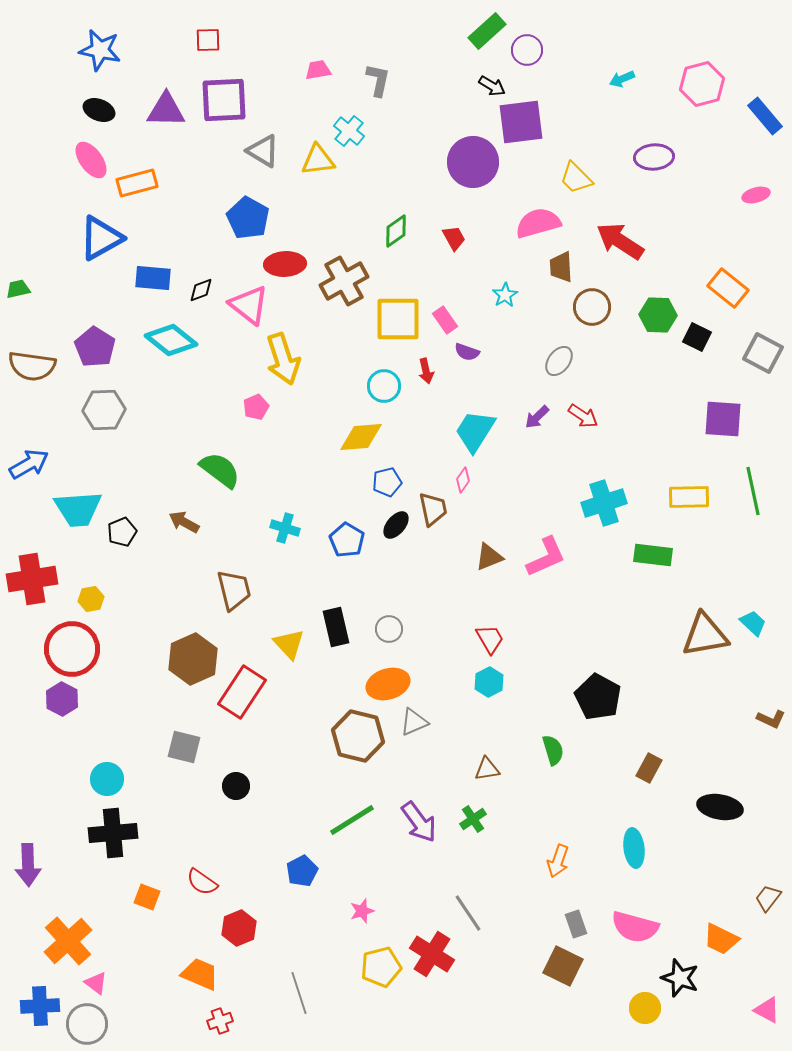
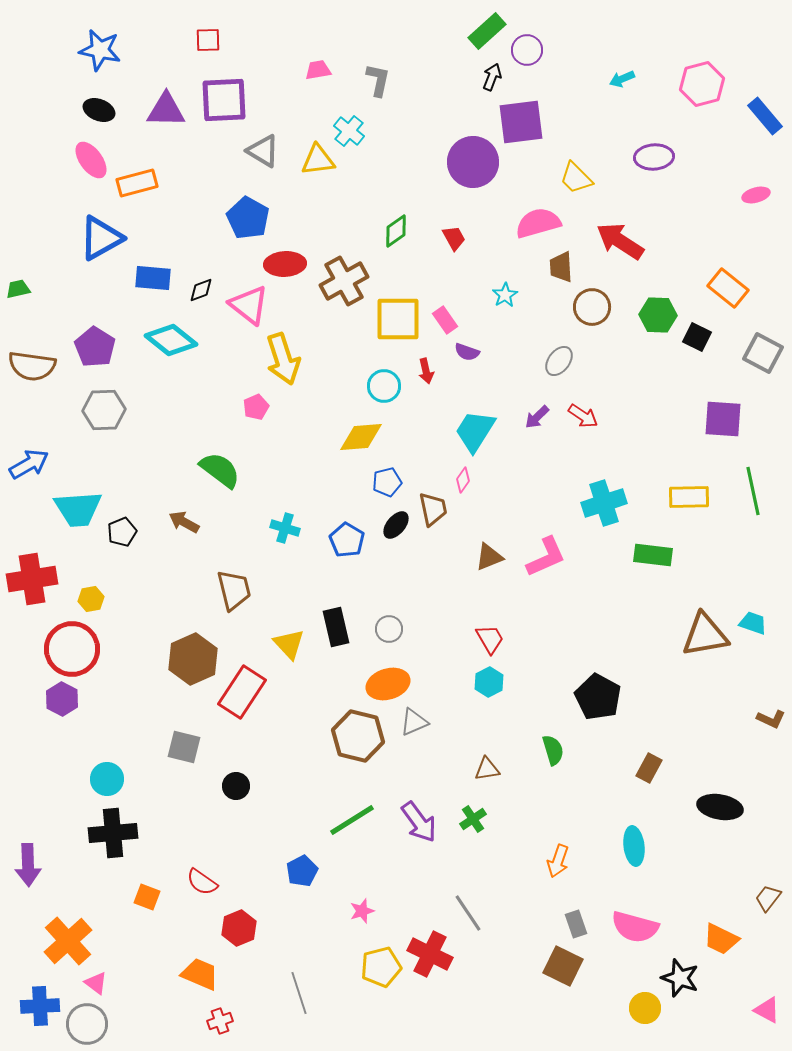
black arrow at (492, 86): moved 9 px up; rotated 100 degrees counterclockwise
cyan trapezoid at (753, 623): rotated 24 degrees counterclockwise
cyan ellipse at (634, 848): moved 2 px up
red cross at (432, 954): moved 2 px left; rotated 6 degrees counterclockwise
